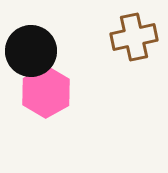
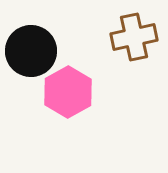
pink hexagon: moved 22 px right
